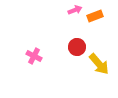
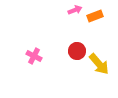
red circle: moved 4 px down
